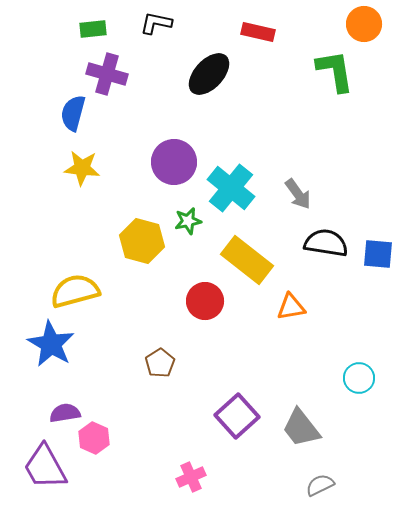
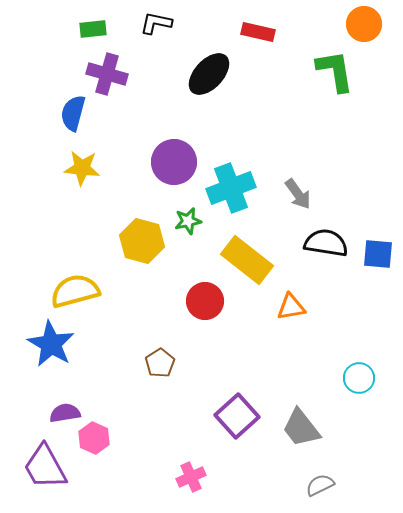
cyan cross: rotated 30 degrees clockwise
